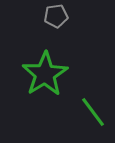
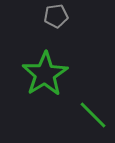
green line: moved 3 px down; rotated 8 degrees counterclockwise
